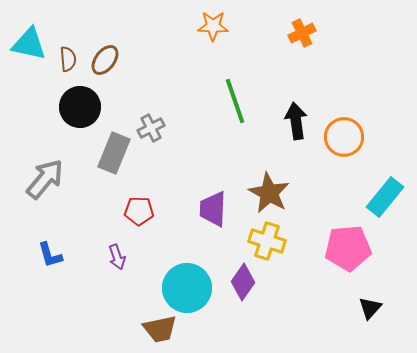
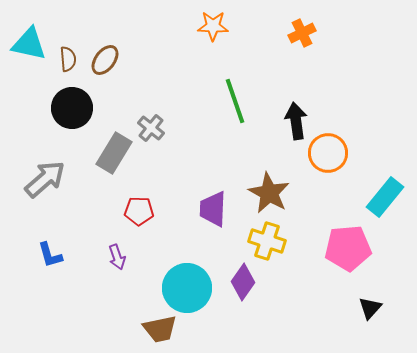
black circle: moved 8 px left, 1 px down
gray cross: rotated 24 degrees counterclockwise
orange circle: moved 16 px left, 16 px down
gray rectangle: rotated 9 degrees clockwise
gray arrow: rotated 9 degrees clockwise
